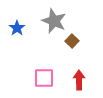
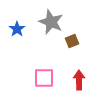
gray star: moved 3 px left, 1 px down
blue star: moved 1 px down
brown square: rotated 24 degrees clockwise
